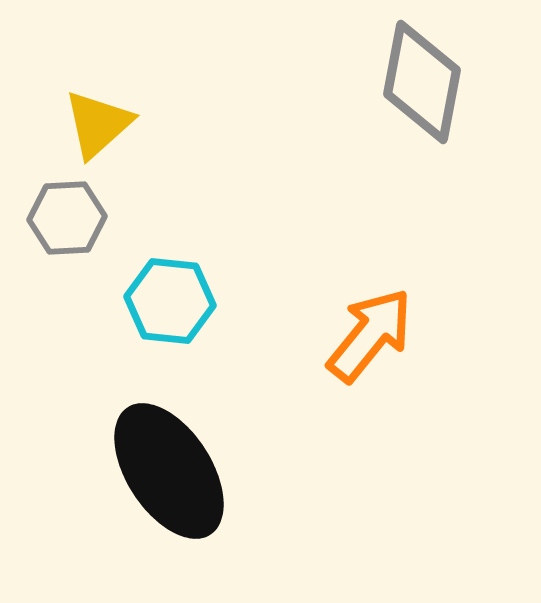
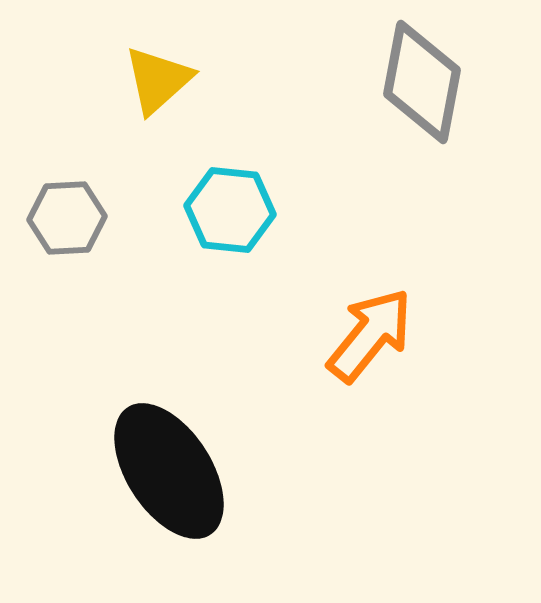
yellow triangle: moved 60 px right, 44 px up
cyan hexagon: moved 60 px right, 91 px up
